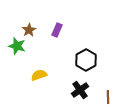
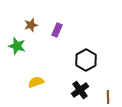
brown star: moved 2 px right, 5 px up; rotated 16 degrees clockwise
yellow semicircle: moved 3 px left, 7 px down
